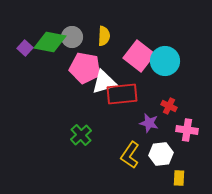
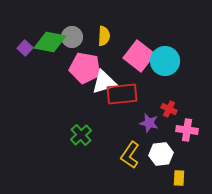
red cross: moved 3 px down
